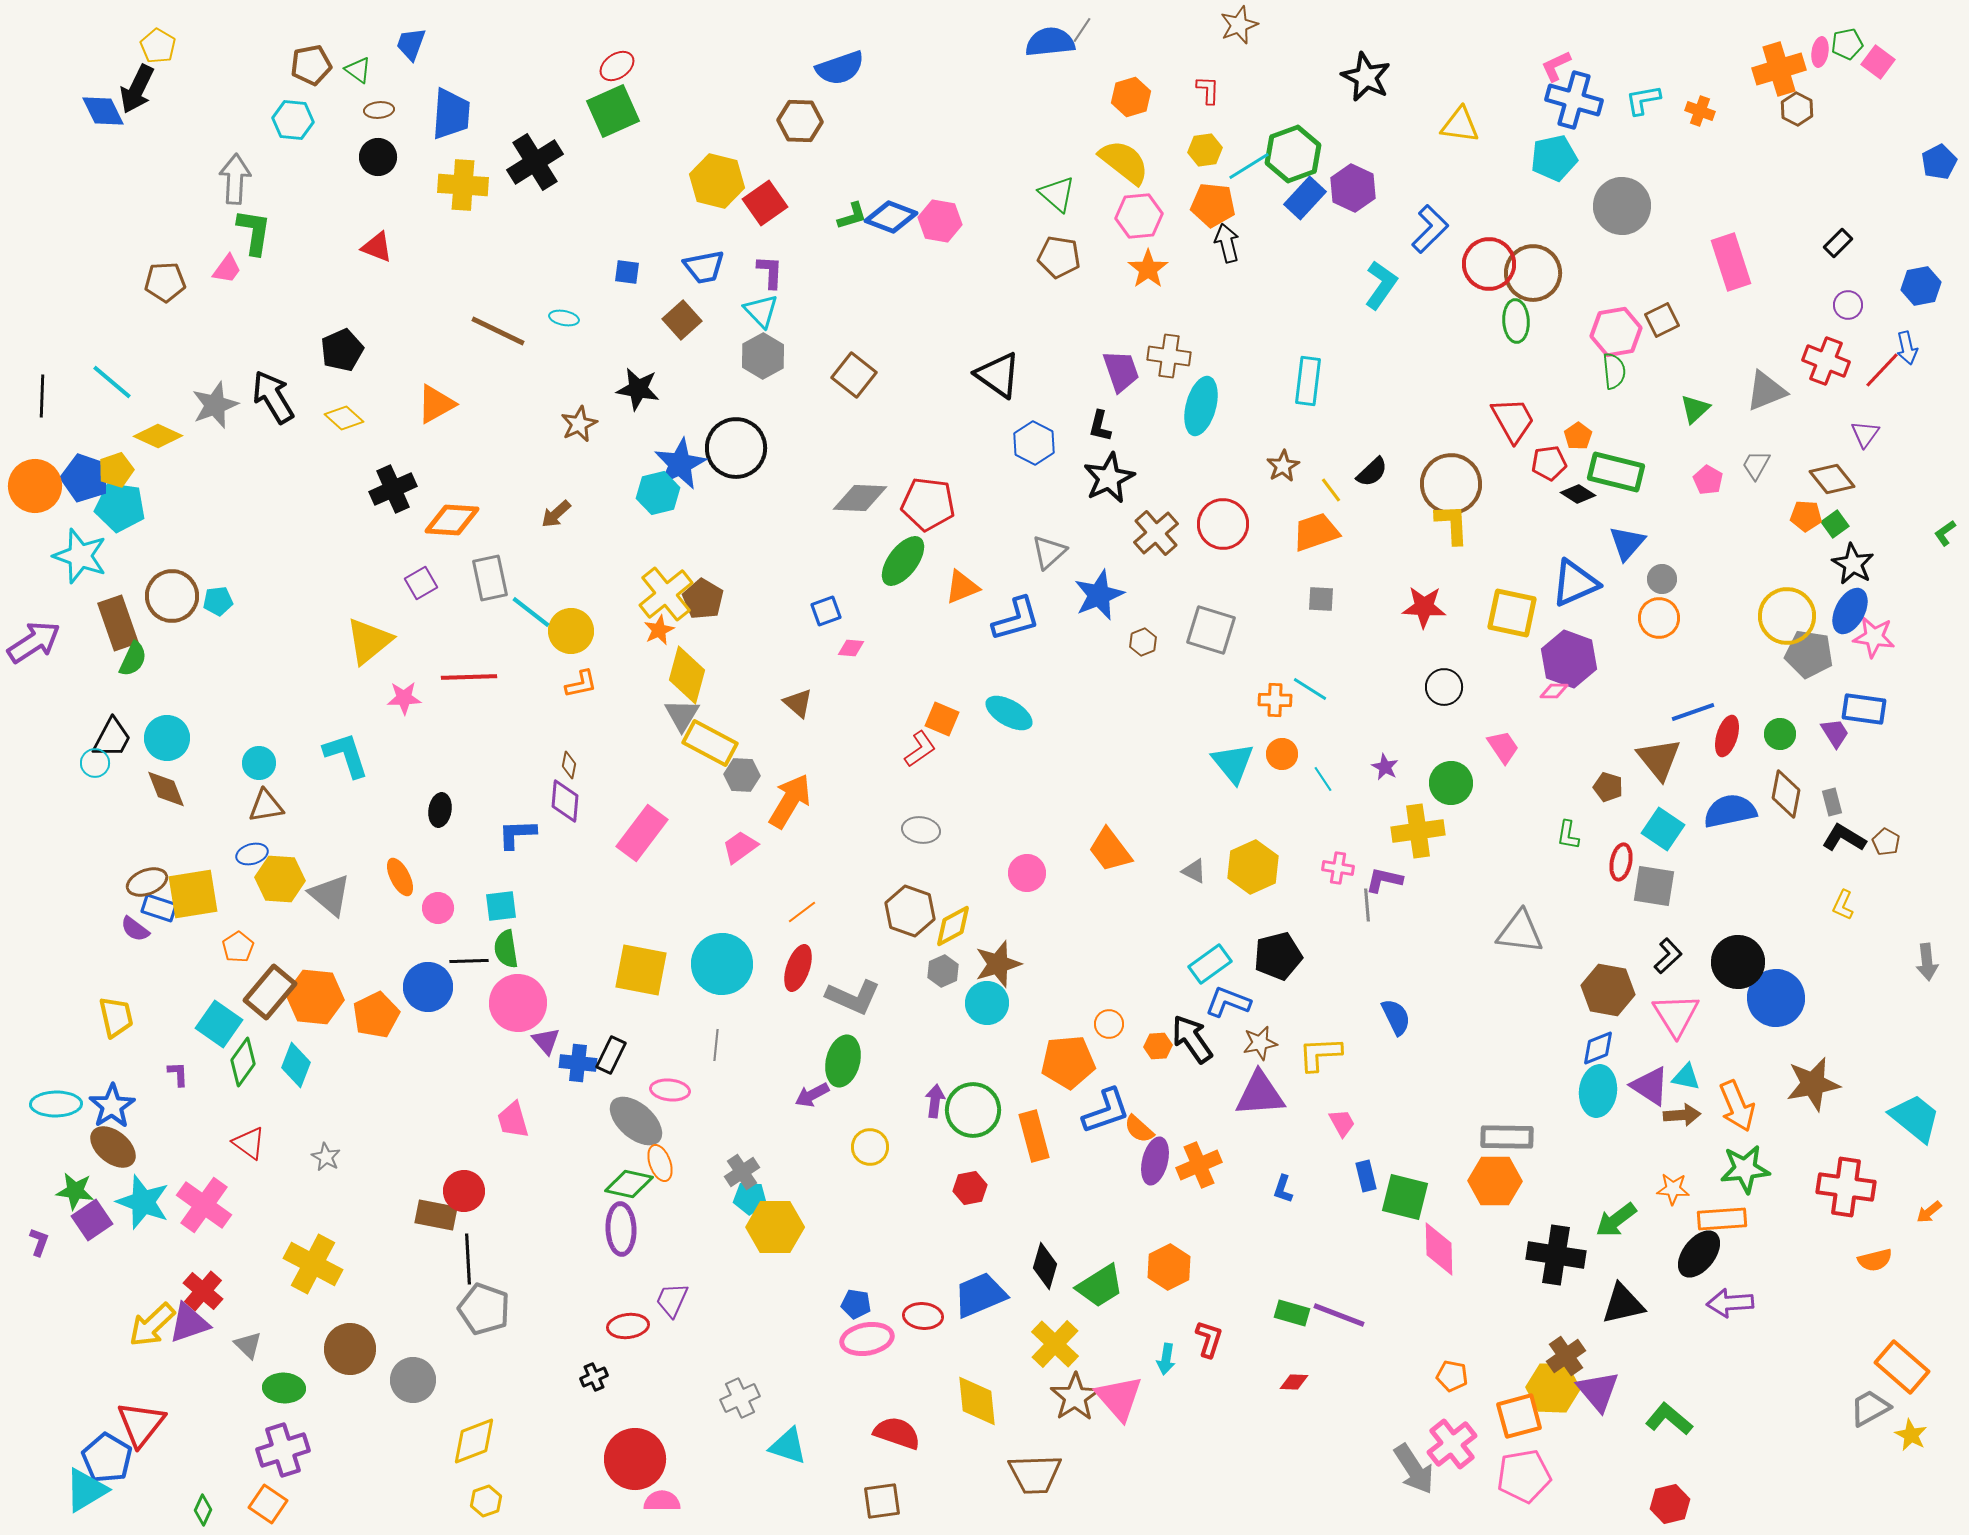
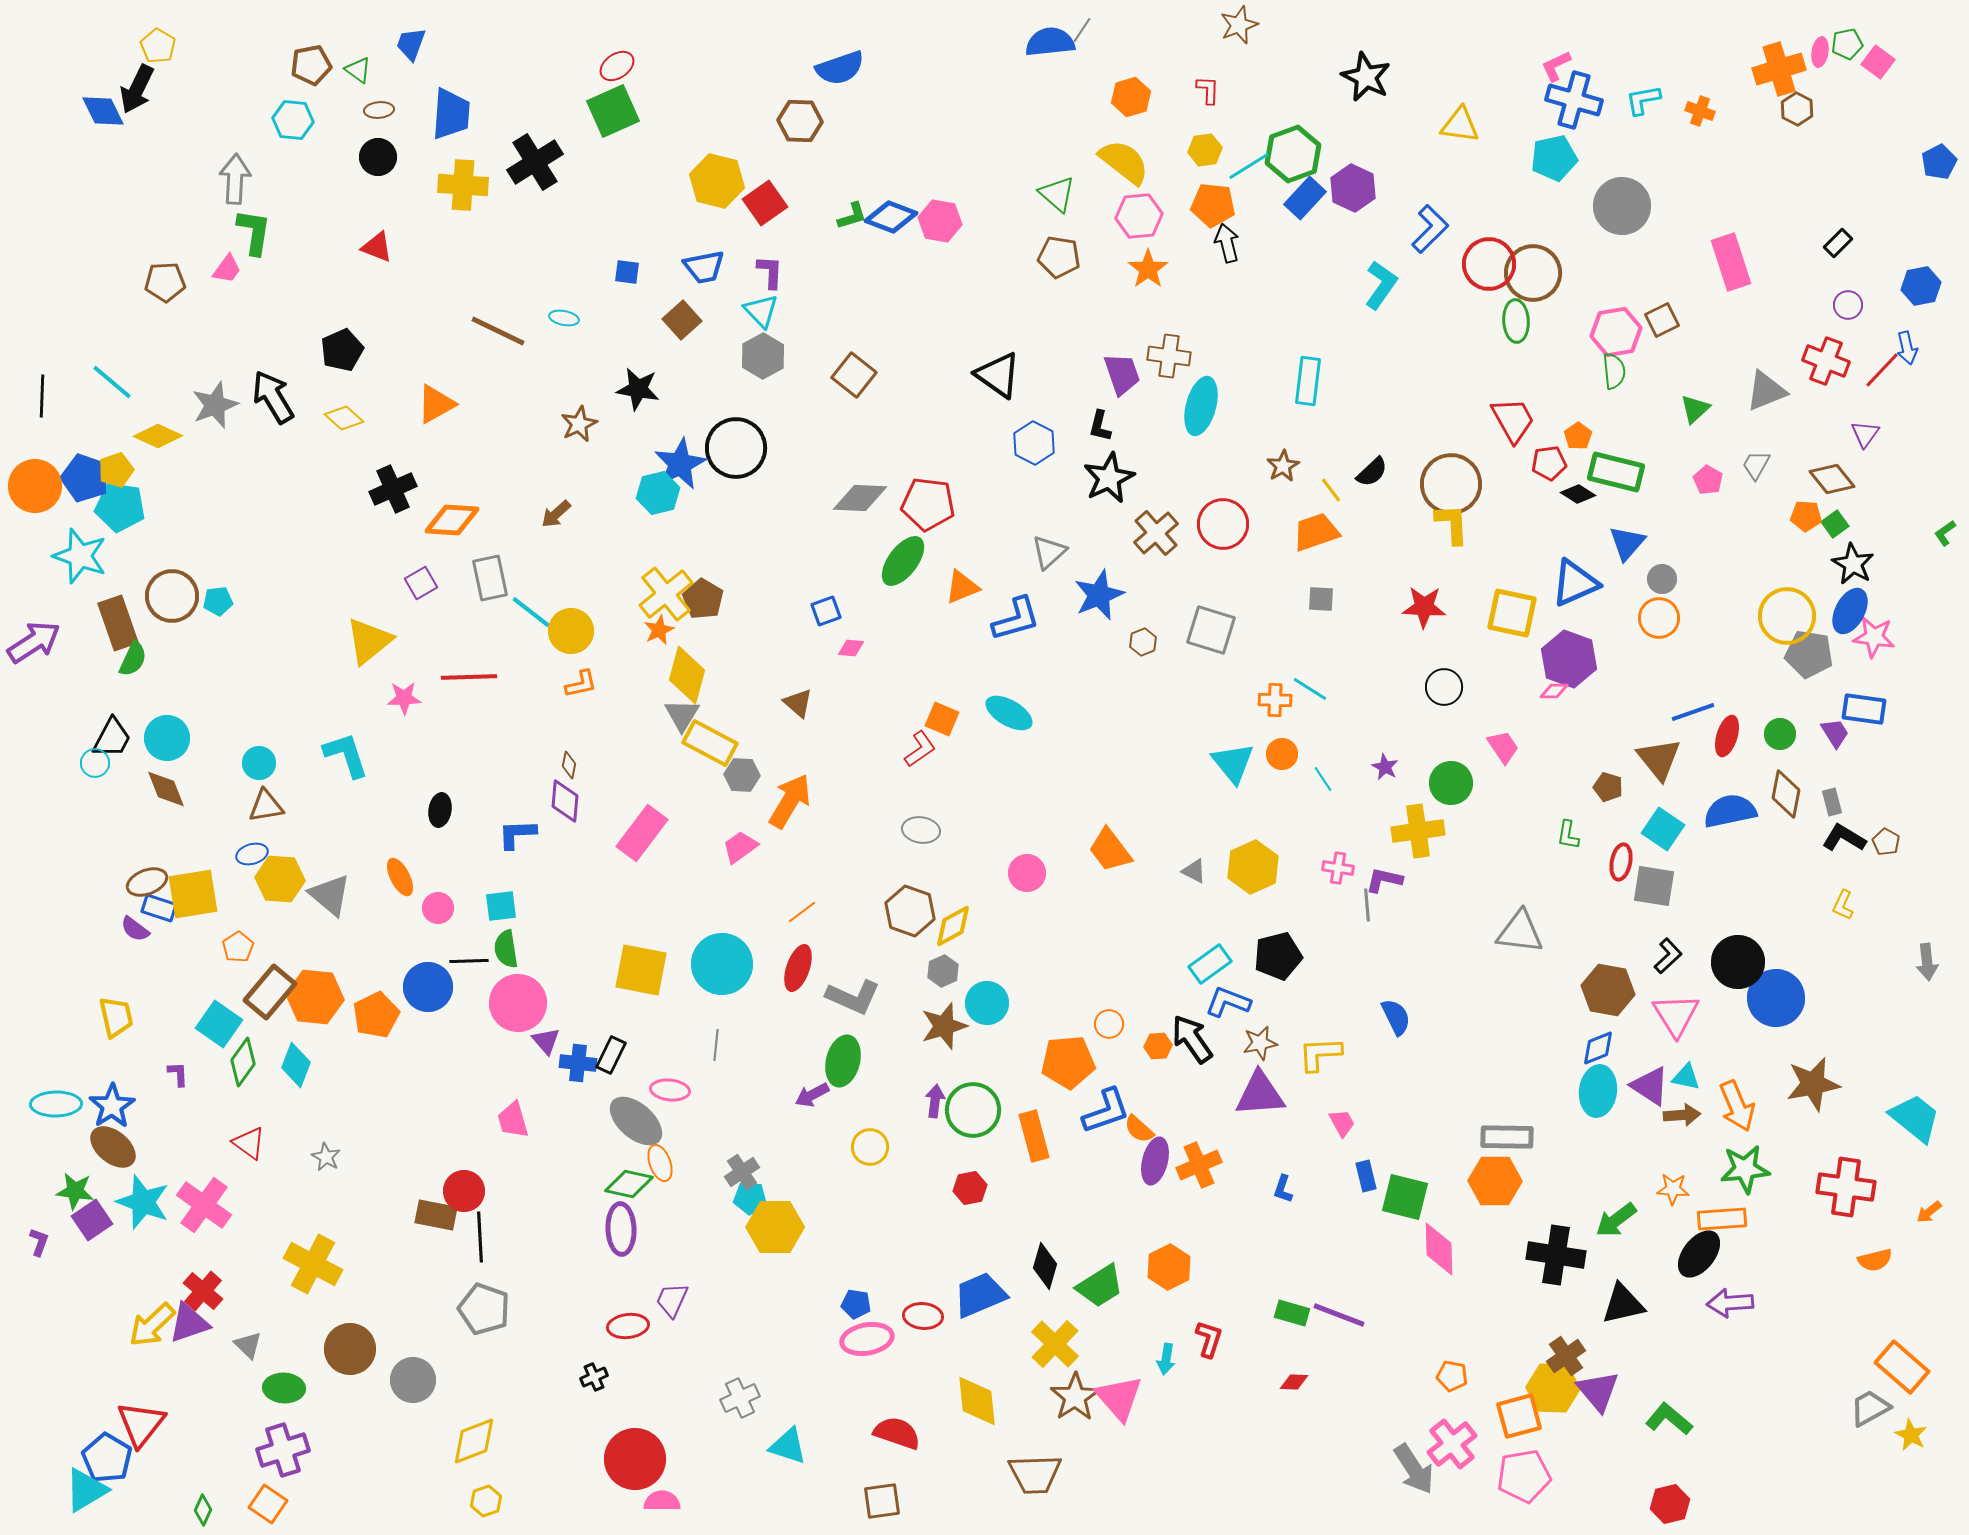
purple trapezoid at (1121, 371): moved 1 px right, 3 px down
brown star at (998, 964): moved 54 px left, 62 px down
black line at (468, 1259): moved 12 px right, 22 px up
